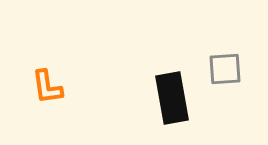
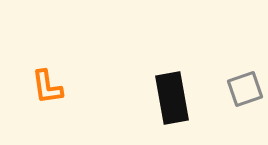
gray square: moved 20 px right, 20 px down; rotated 15 degrees counterclockwise
